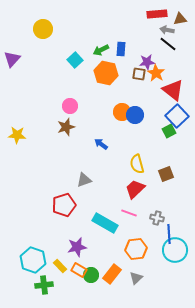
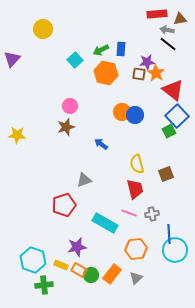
red trapezoid at (135, 189): rotated 120 degrees clockwise
gray cross at (157, 218): moved 5 px left, 4 px up; rotated 24 degrees counterclockwise
yellow rectangle at (60, 266): moved 1 px right, 1 px up; rotated 24 degrees counterclockwise
